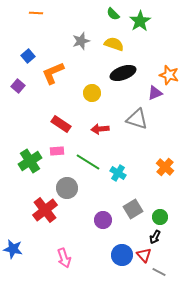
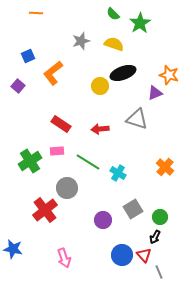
green star: moved 2 px down
blue square: rotated 16 degrees clockwise
orange L-shape: rotated 15 degrees counterclockwise
yellow circle: moved 8 px right, 7 px up
gray line: rotated 40 degrees clockwise
